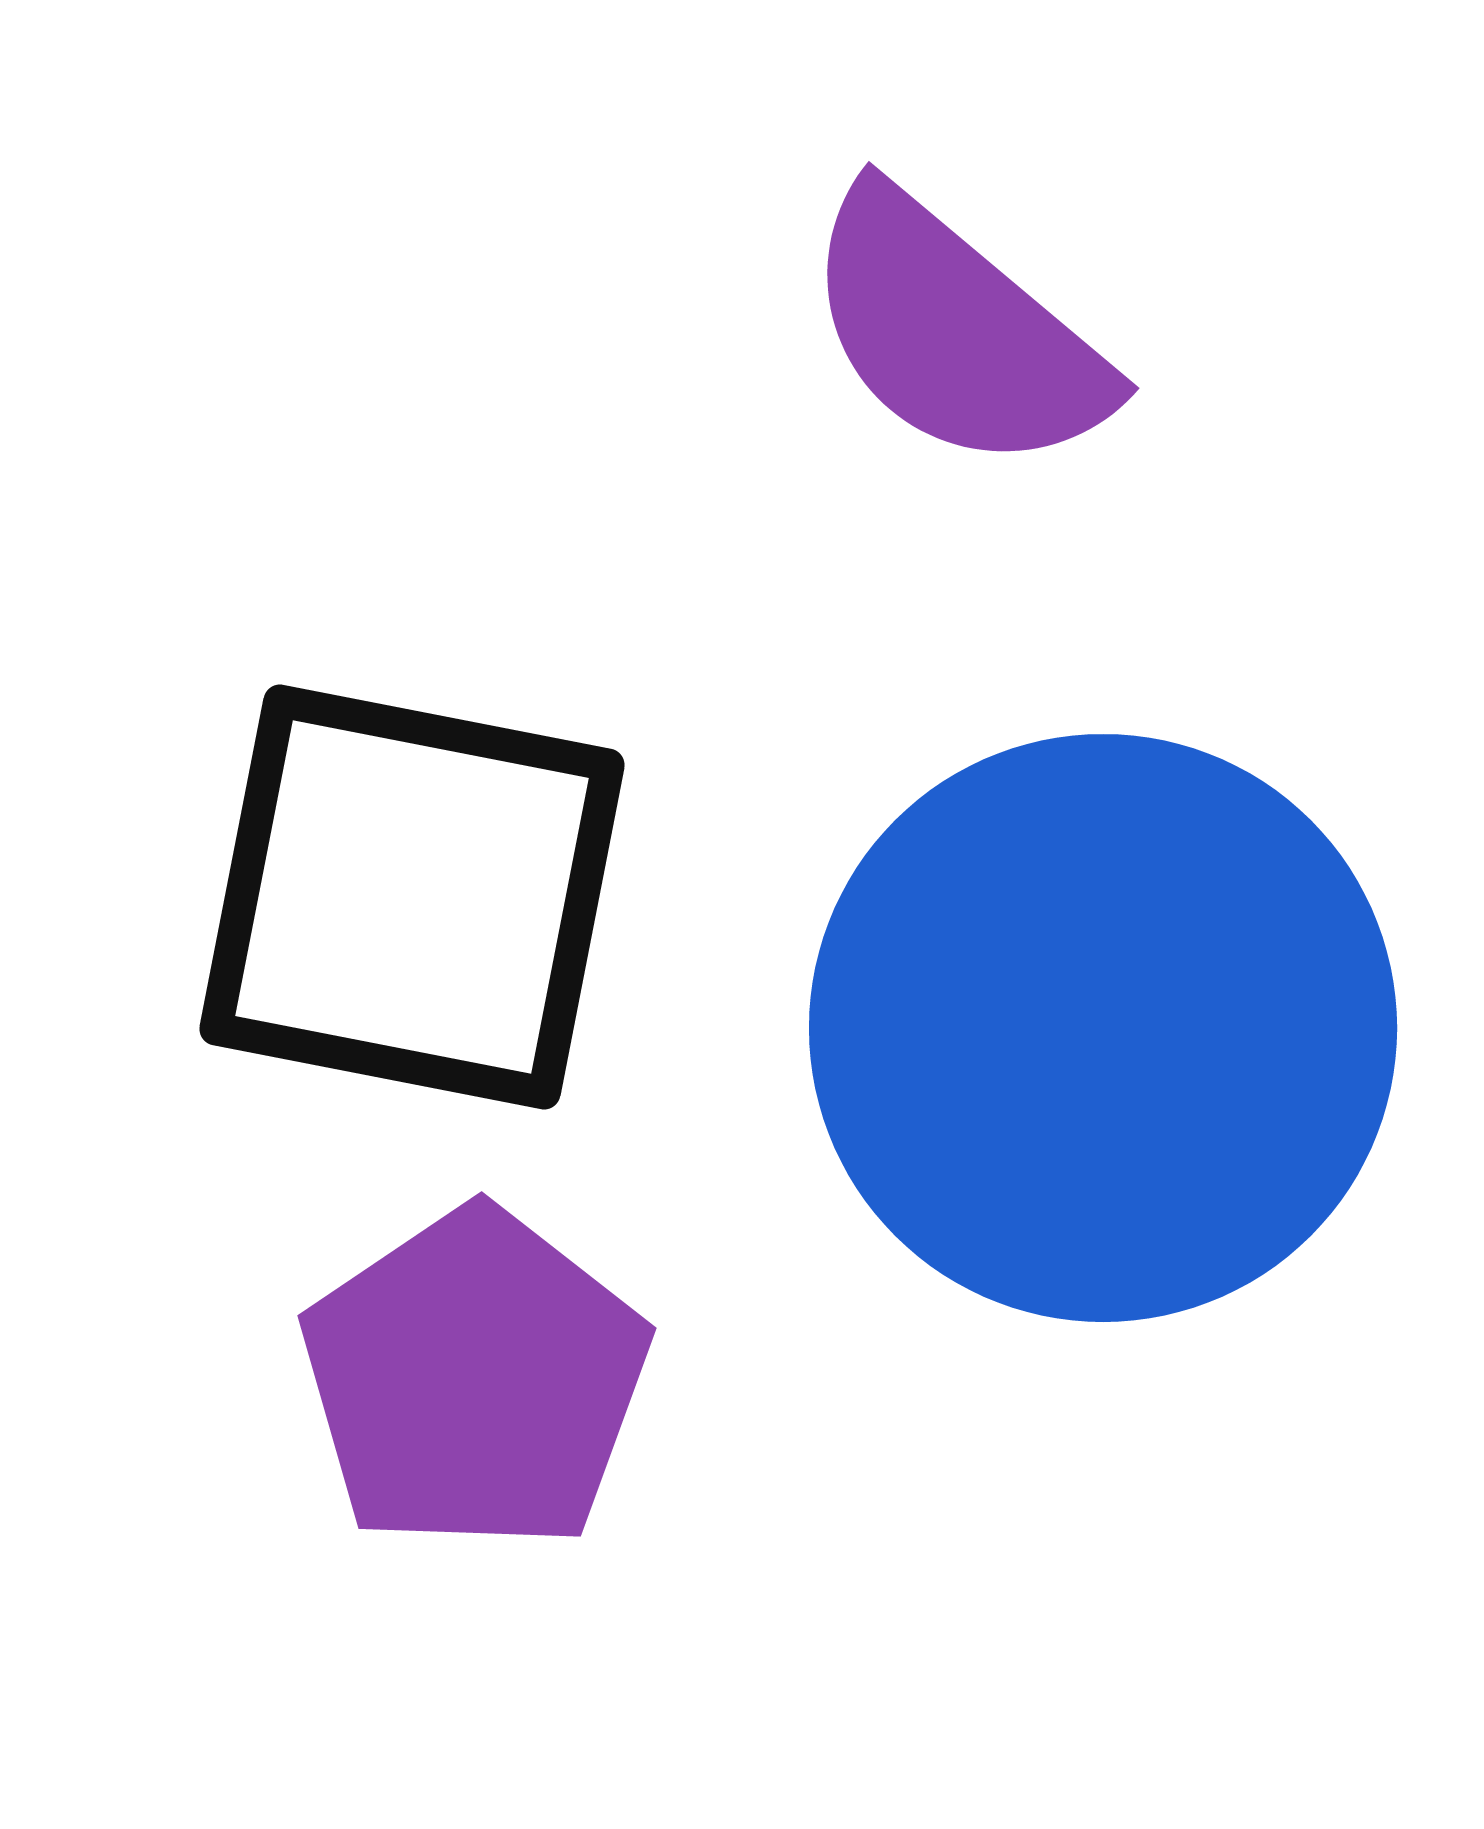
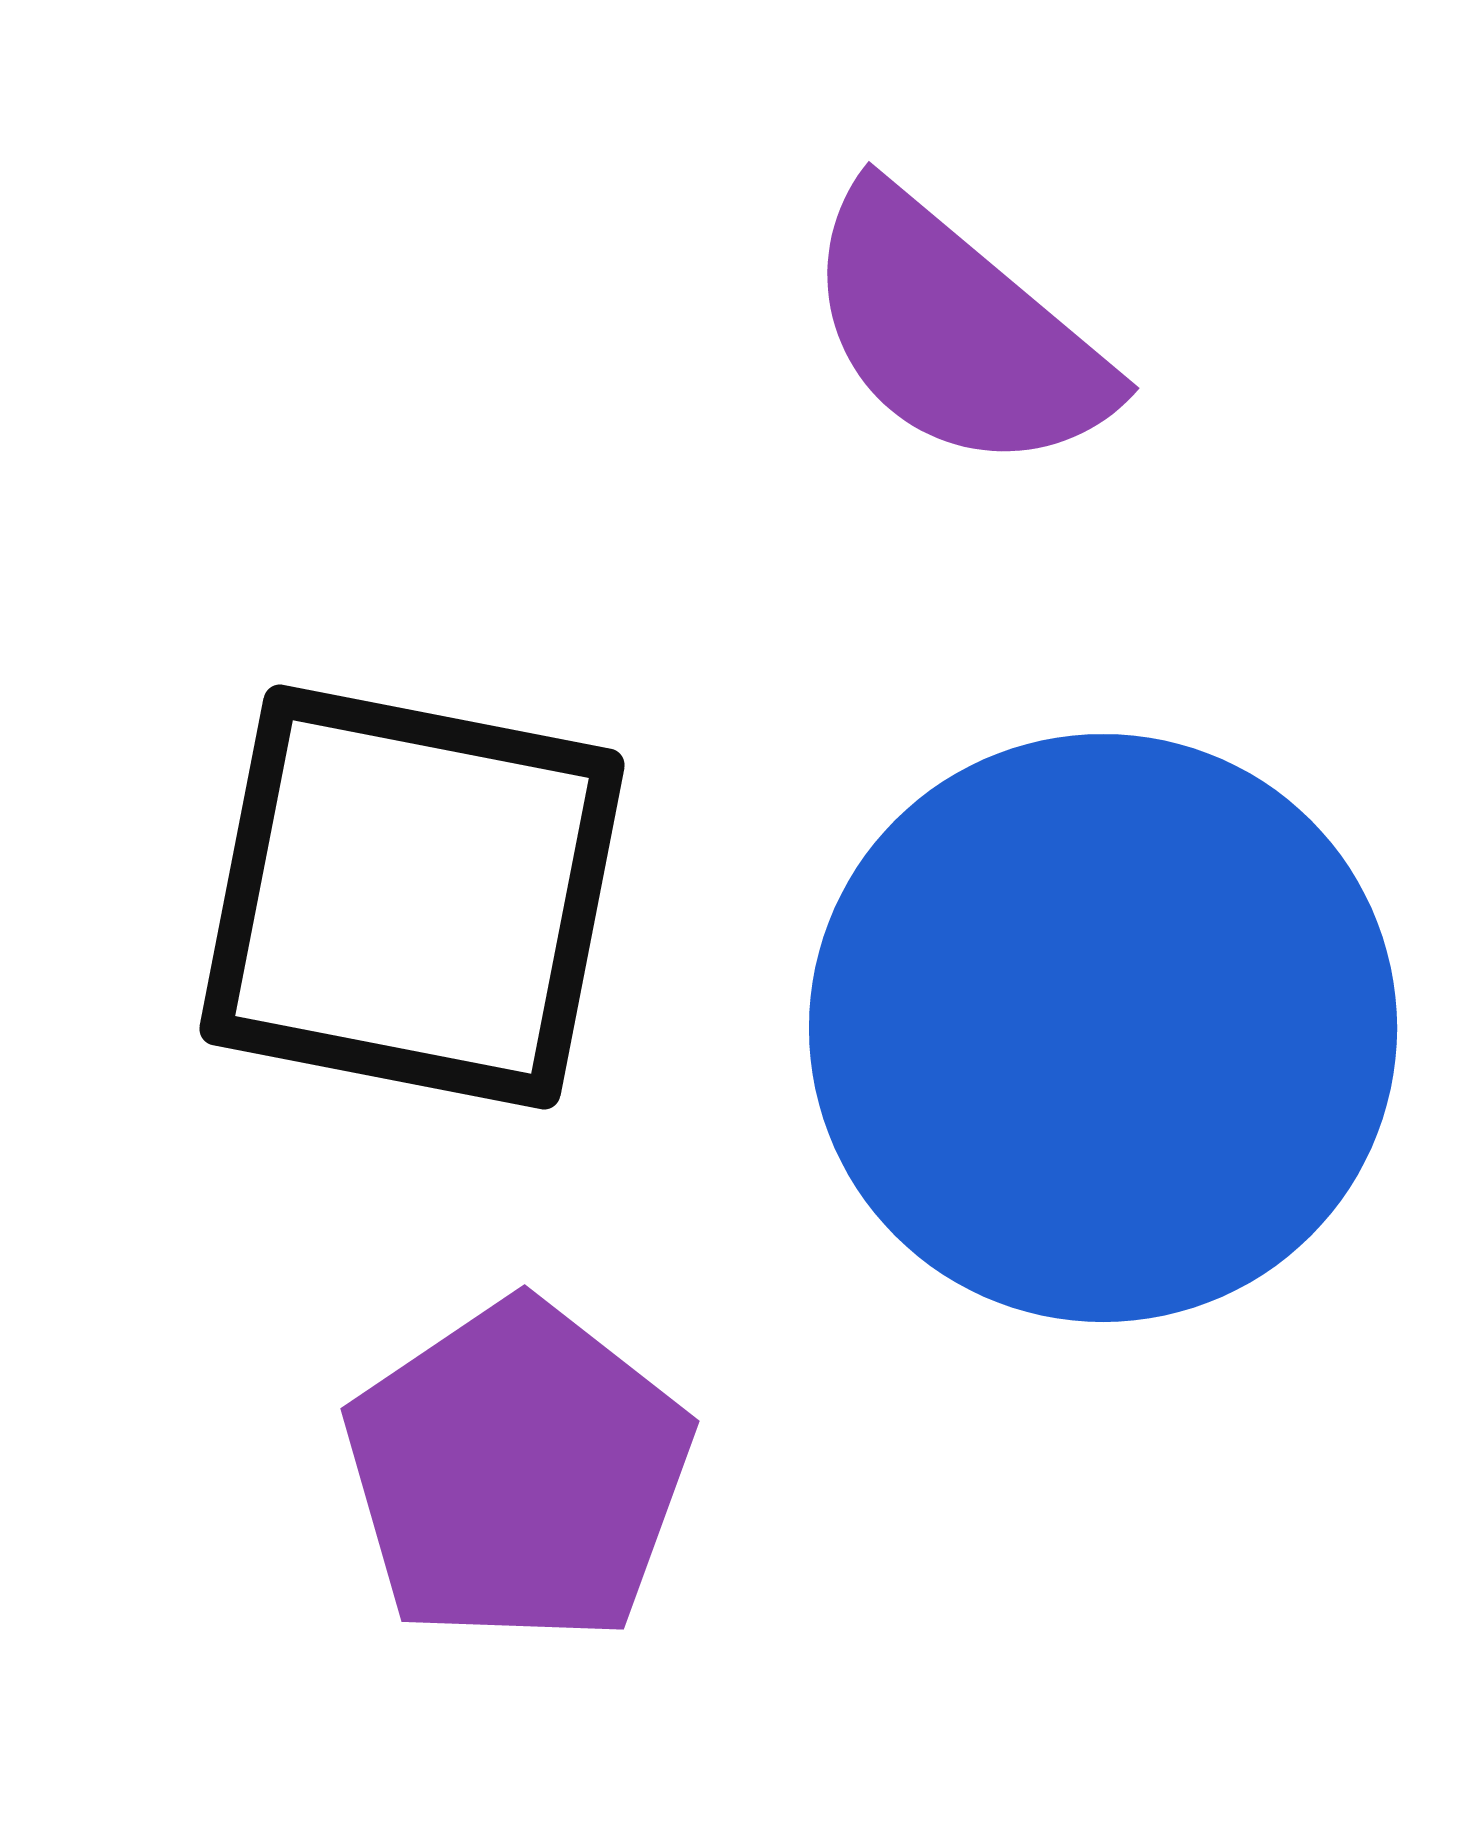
purple pentagon: moved 43 px right, 93 px down
